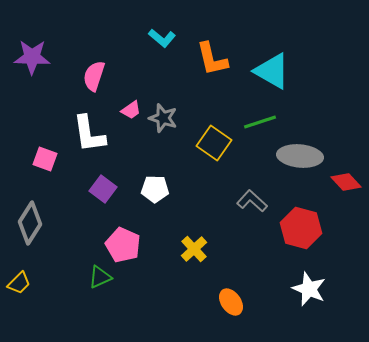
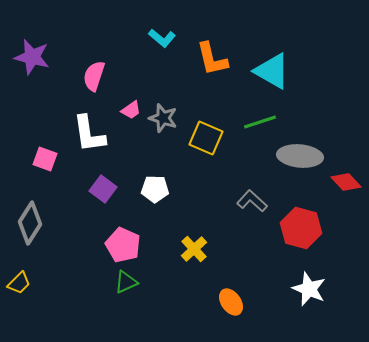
purple star: rotated 12 degrees clockwise
yellow square: moved 8 px left, 5 px up; rotated 12 degrees counterclockwise
green triangle: moved 26 px right, 5 px down
